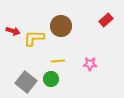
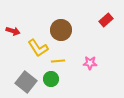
brown circle: moved 4 px down
yellow L-shape: moved 4 px right, 10 px down; rotated 125 degrees counterclockwise
pink star: moved 1 px up
